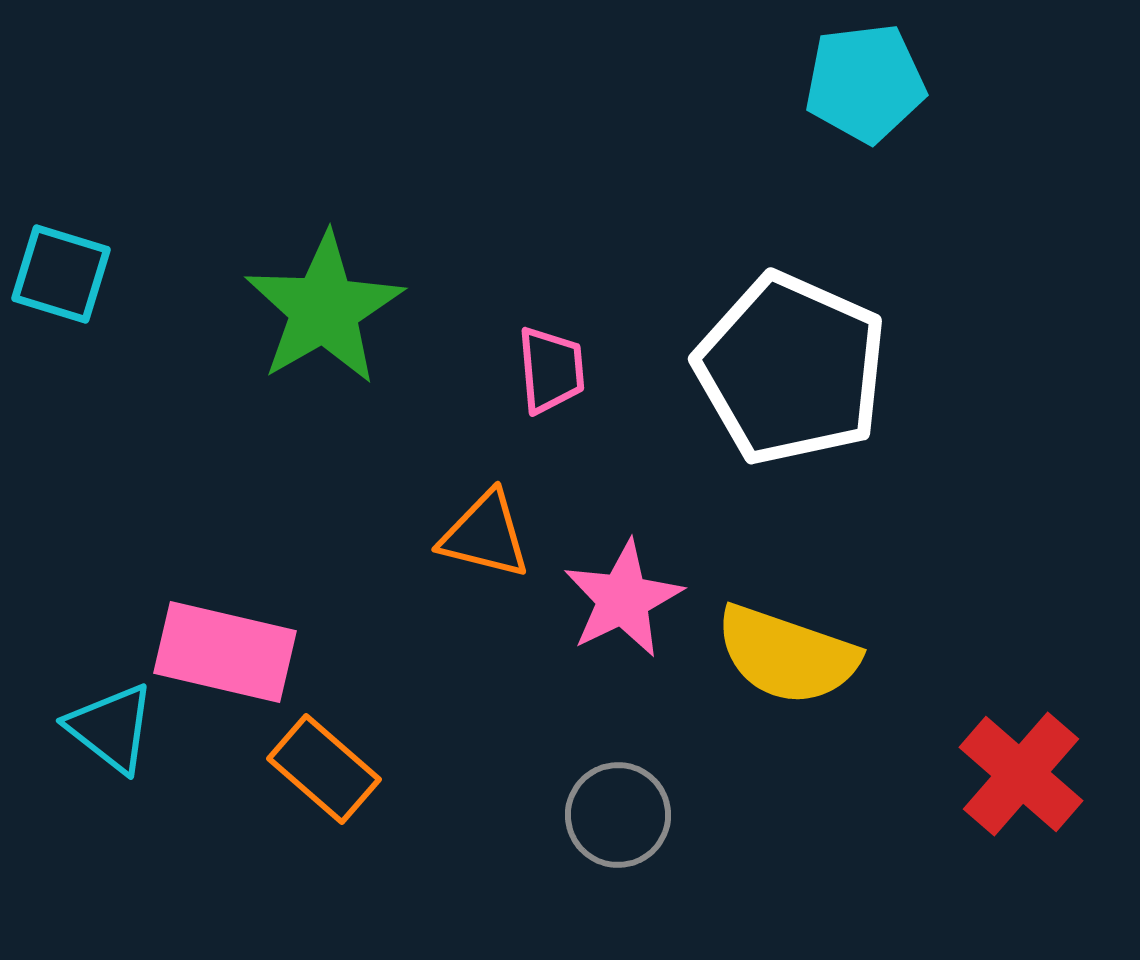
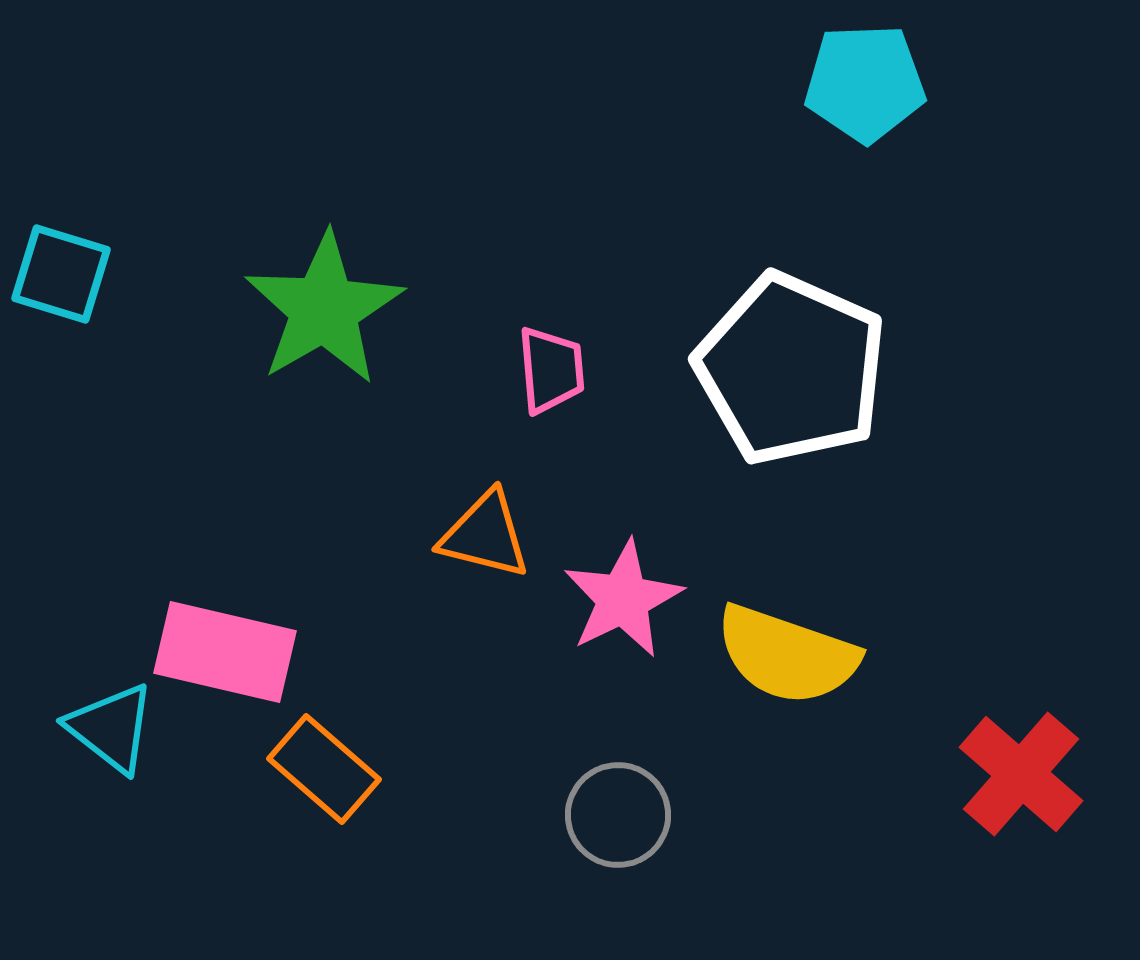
cyan pentagon: rotated 5 degrees clockwise
